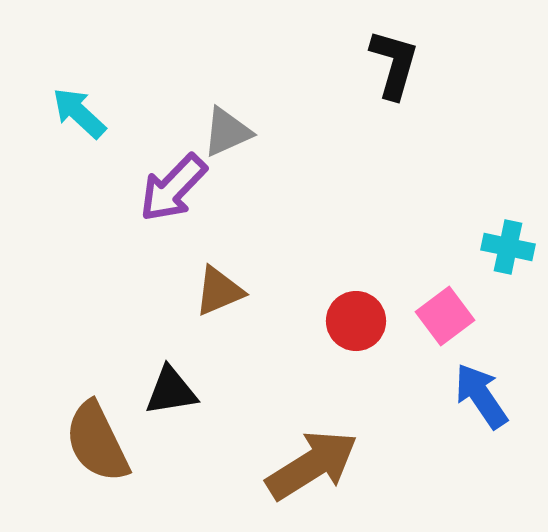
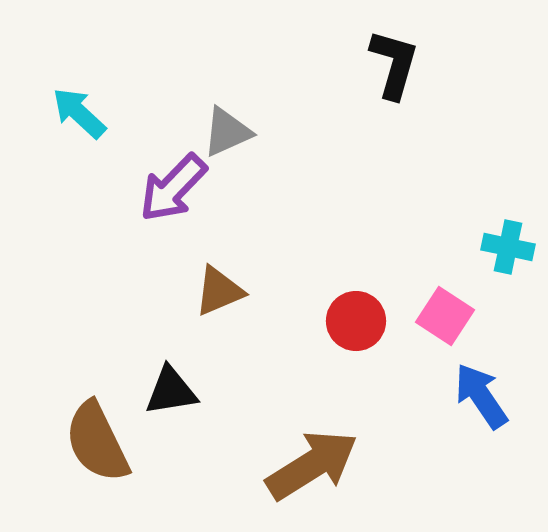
pink square: rotated 20 degrees counterclockwise
